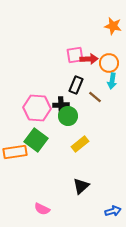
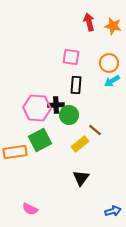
pink square: moved 4 px left, 2 px down; rotated 18 degrees clockwise
red arrow: moved 37 px up; rotated 102 degrees counterclockwise
cyan arrow: rotated 49 degrees clockwise
black rectangle: rotated 18 degrees counterclockwise
brown line: moved 33 px down
black cross: moved 5 px left
green circle: moved 1 px right, 1 px up
green square: moved 4 px right; rotated 25 degrees clockwise
black triangle: moved 8 px up; rotated 12 degrees counterclockwise
pink semicircle: moved 12 px left
